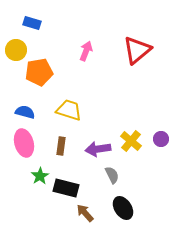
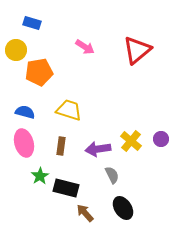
pink arrow: moved 1 px left, 4 px up; rotated 102 degrees clockwise
